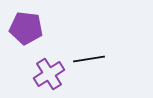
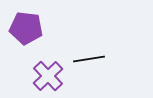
purple cross: moved 1 px left, 2 px down; rotated 12 degrees counterclockwise
